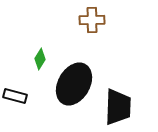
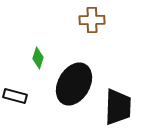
green diamond: moved 2 px left, 1 px up; rotated 15 degrees counterclockwise
